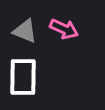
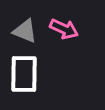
white rectangle: moved 1 px right, 3 px up
